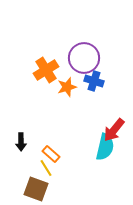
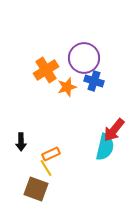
orange rectangle: rotated 66 degrees counterclockwise
